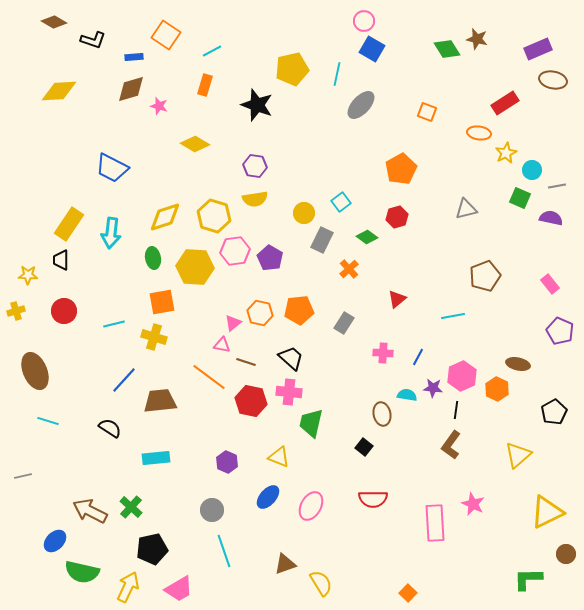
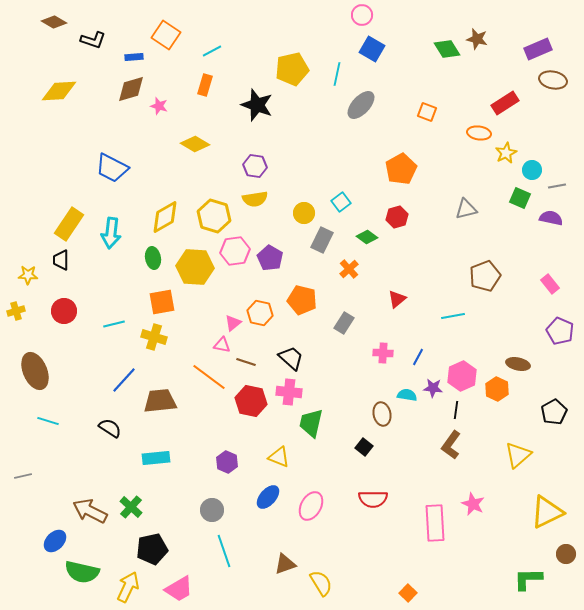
pink circle at (364, 21): moved 2 px left, 6 px up
yellow diamond at (165, 217): rotated 12 degrees counterclockwise
orange pentagon at (299, 310): moved 3 px right, 10 px up; rotated 20 degrees clockwise
